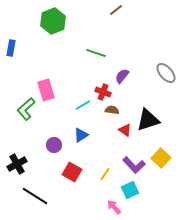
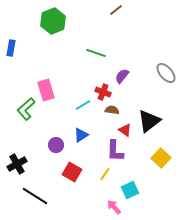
black triangle: moved 1 px right, 1 px down; rotated 20 degrees counterclockwise
purple circle: moved 2 px right
purple L-shape: moved 19 px left, 14 px up; rotated 45 degrees clockwise
